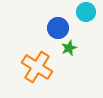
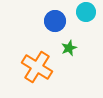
blue circle: moved 3 px left, 7 px up
